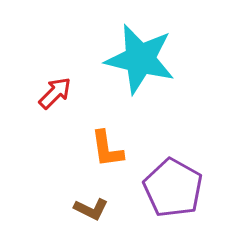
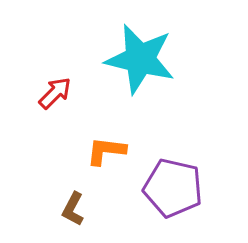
orange L-shape: moved 1 px left, 2 px down; rotated 105 degrees clockwise
purple pentagon: rotated 16 degrees counterclockwise
brown L-shape: moved 18 px left; rotated 92 degrees clockwise
